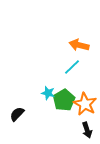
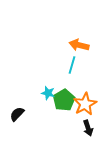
cyan line: moved 2 px up; rotated 30 degrees counterclockwise
orange star: rotated 15 degrees clockwise
black arrow: moved 1 px right, 2 px up
